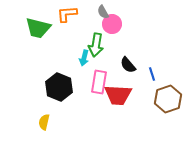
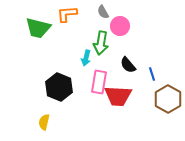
pink circle: moved 8 px right, 2 px down
green arrow: moved 5 px right, 2 px up
cyan arrow: moved 2 px right
red trapezoid: moved 1 px down
brown hexagon: rotated 12 degrees counterclockwise
